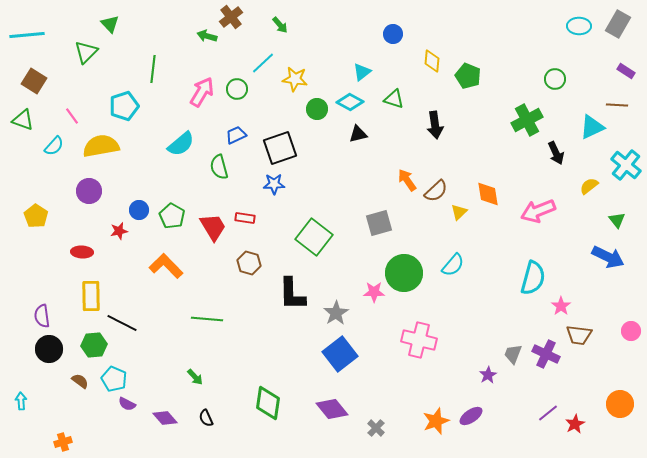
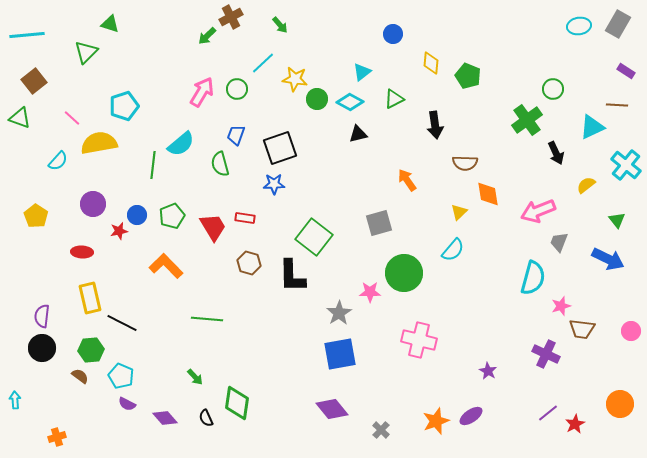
brown cross at (231, 17): rotated 10 degrees clockwise
green triangle at (110, 24): rotated 30 degrees counterclockwise
cyan ellipse at (579, 26): rotated 10 degrees counterclockwise
green arrow at (207, 36): rotated 60 degrees counterclockwise
yellow diamond at (432, 61): moved 1 px left, 2 px down
green line at (153, 69): moved 96 px down
green circle at (555, 79): moved 2 px left, 10 px down
brown square at (34, 81): rotated 20 degrees clockwise
green triangle at (394, 99): rotated 45 degrees counterclockwise
green circle at (317, 109): moved 10 px up
pink line at (72, 116): moved 2 px down; rotated 12 degrees counterclockwise
green triangle at (23, 120): moved 3 px left, 2 px up
green cross at (527, 120): rotated 8 degrees counterclockwise
blue trapezoid at (236, 135): rotated 45 degrees counterclockwise
cyan semicircle at (54, 146): moved 4 px right, 15 px down
yellow semicircle at (101, 146): moved 2 px left, 3 px up
green semicircle at (219, 167): moved 1 px right, 3 px up
yellow semicircle at (589, 186): moved 3 px left, 1 px up
purple circle at (89, 191): moved 4 px right, 13 px down
brown semicircle at (436, 191): moved 29 px right, 28 px up; rotated 45 degrees clockwise
blue circle at (139, 210): moved 2 px left, 5 px down
green pentagon at (172, 216): rotated 20 degrees clockwise
blue arrow at (608, 257): moved 2 px down
cyan semicircle at (453, 265): moved 15 px up
pink star at (374, 292): moved 4 px left
black L-shape at (292, 294): moved 18 px up
yellow rectangle at (91, 296): moved 1 px left, 2 px down; rotated 12 degrees counterclockwise
pink star at (561, 306): rotated 18 degrees clockwise
gray star at (336, 313): moved 3 px right
purple semicircle at (42, 316): rotated 15 degrees clockwise
brown trapezoid at (579, 335): moved 3 px right, 6 px up
green hexagon at (94, 345): moved 3 px left, 5 px down
black circle at (49, 349): moved 7 px left, 1 px up
blue square at (340, 354): rotated 28 degrees clockwise
gray trapezoid at (513, 354): moved 46 px right, 112 px up
purple star at (488, 375): moved 4 px up; rotated 12 degrees counterclockwise
cyan pentagon at (114, 379): moved 7 px right, 3 px up
brown semicircle at (80, 381): moved 5 px up
cyan arrow at (21, 401): moved 6 px left, 1 px up
green diamond at (268, 403): moved 31 px left
gray cross at (376, 428): moved 5 px right, 2 px down
orange cross at (63, 442): moved 6 px left, 5 px up
